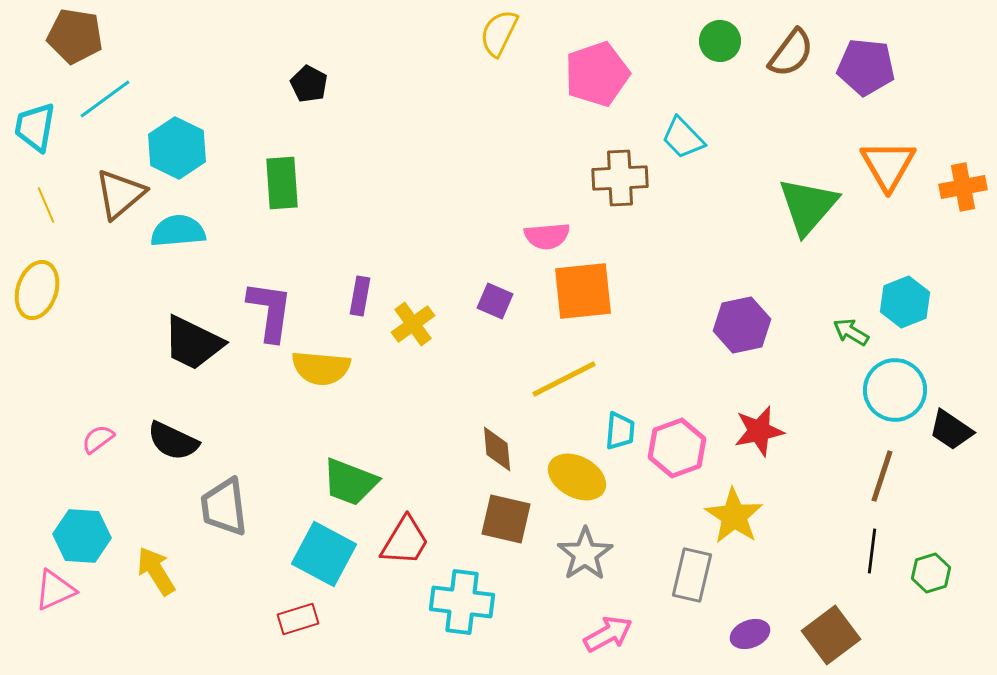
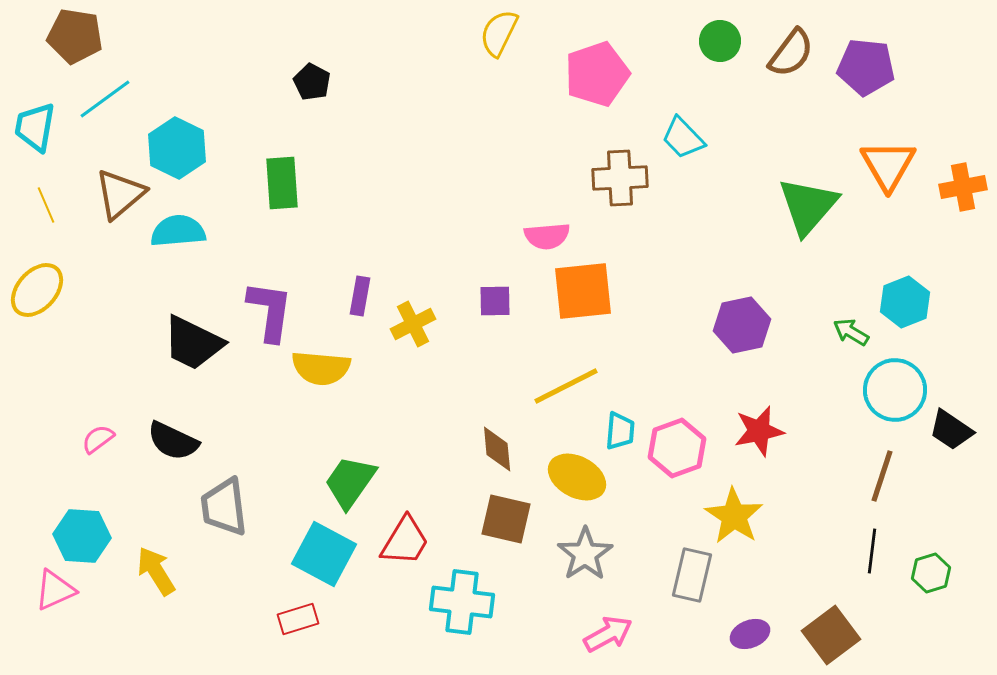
black pentagon at (309, 84): moved 3 px right, 2 px up
yellow ellipse at (37, 290): rotated 24 degrees clockwise
purple square at (495, 301): rotated 24 degrees counterclockwise
yellow cross at (413, 324): rotated 9 degrees clockwise
yellow line at (564, 379): moved 2 px right, 7 px down
green trapezoid at (350, 482): rotated 104 degrees clockwise
